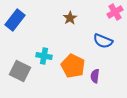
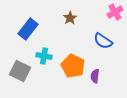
blue rectangle: moved 13 px right, 9 px down
blue semicircle: rotated 12 degrees clockwise
